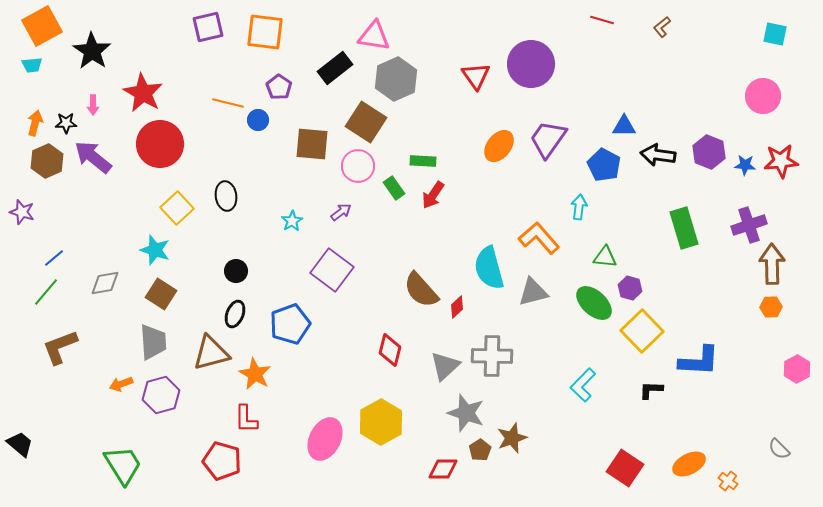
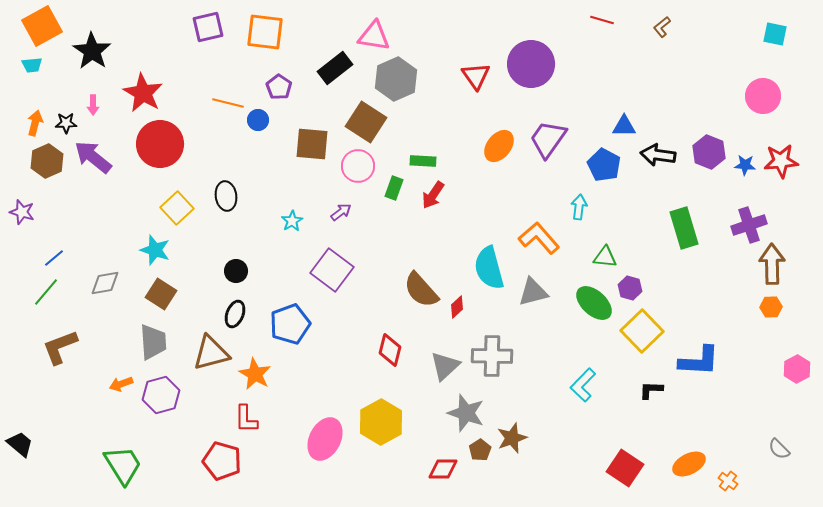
green rectangle at (394, 188): rotated 55 degrees clockwise
